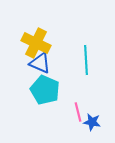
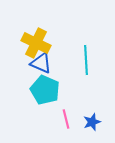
blue triangle: moved 1 px right
pink line: moved 12 px left, 7 px down
blue star: rotated 30 degrees counterclockwise
